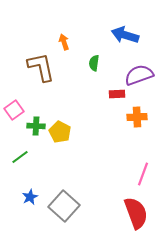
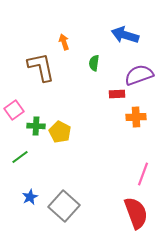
orange cross: moved 1 px left
